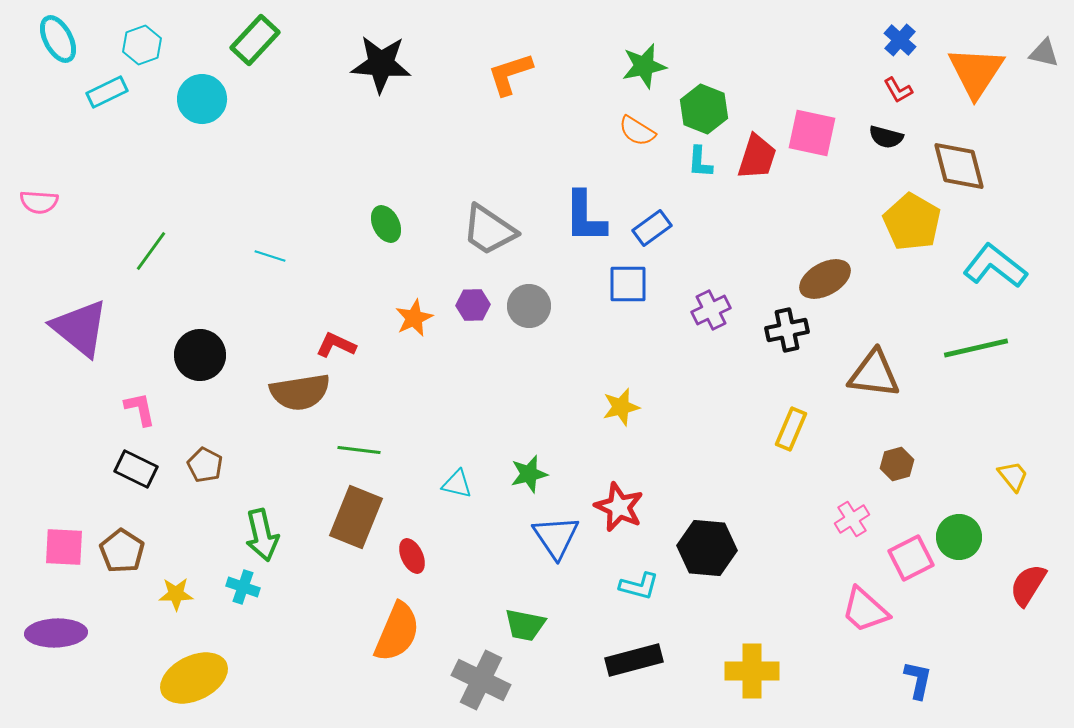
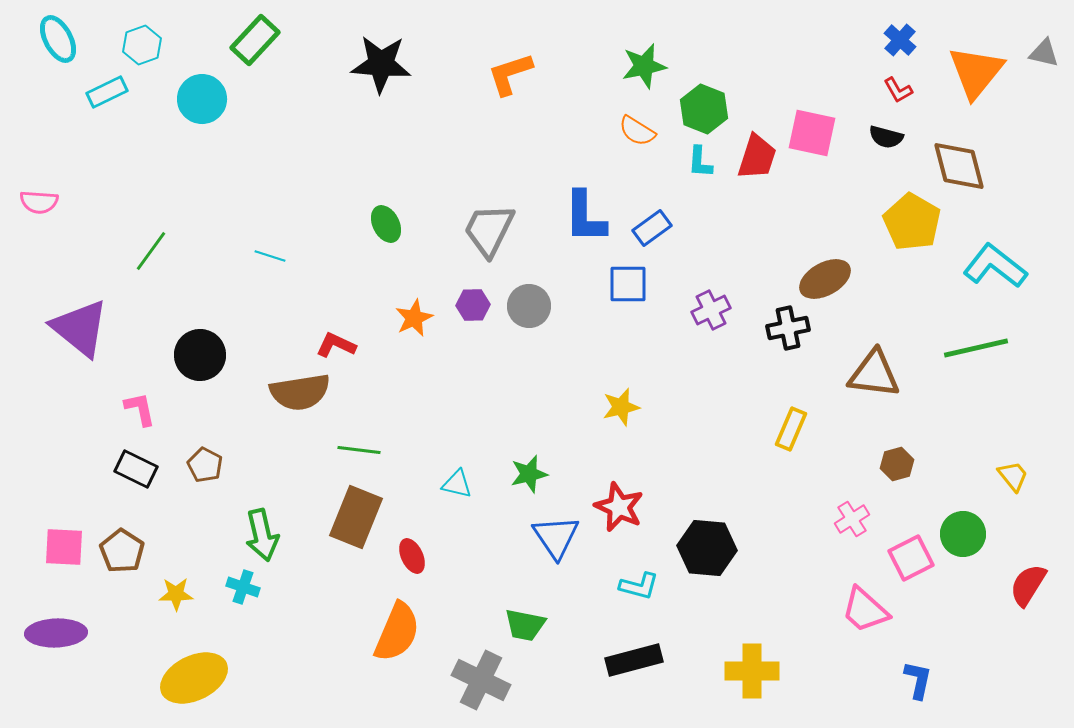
orange triangle at (976, 72): rotated 6 degrees clockwise
gray trapezoid at (489, 230): rotated 82 degrees clockwise
black cross at (787, 330): moved 1 px right, 2 px up
green circle at (959, 537): moved 4 px right, 3 px up
